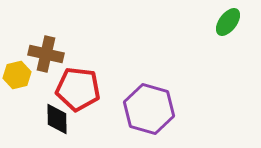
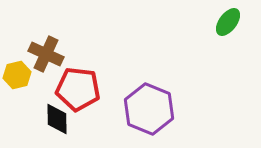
brown cross: rotated 12 degrees clockwise
purple hexagon: rotated 6 degrees clockwise
